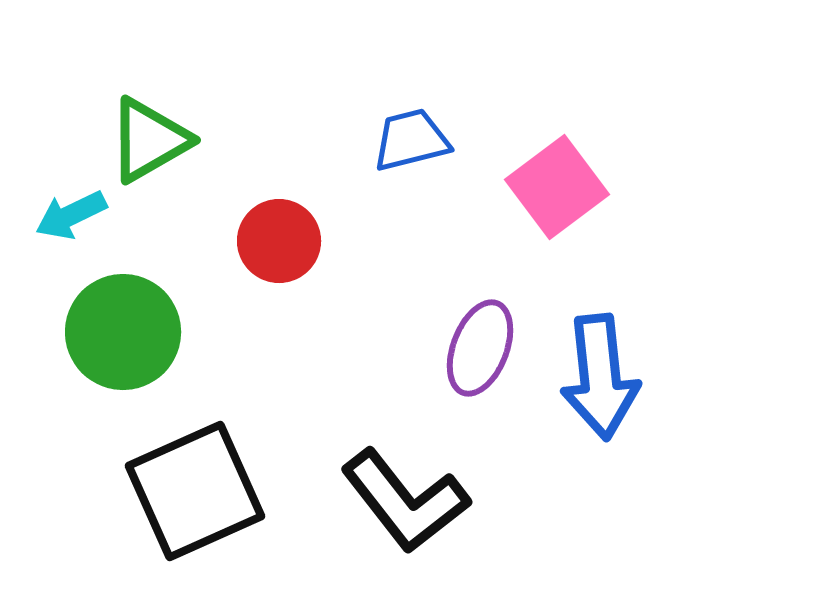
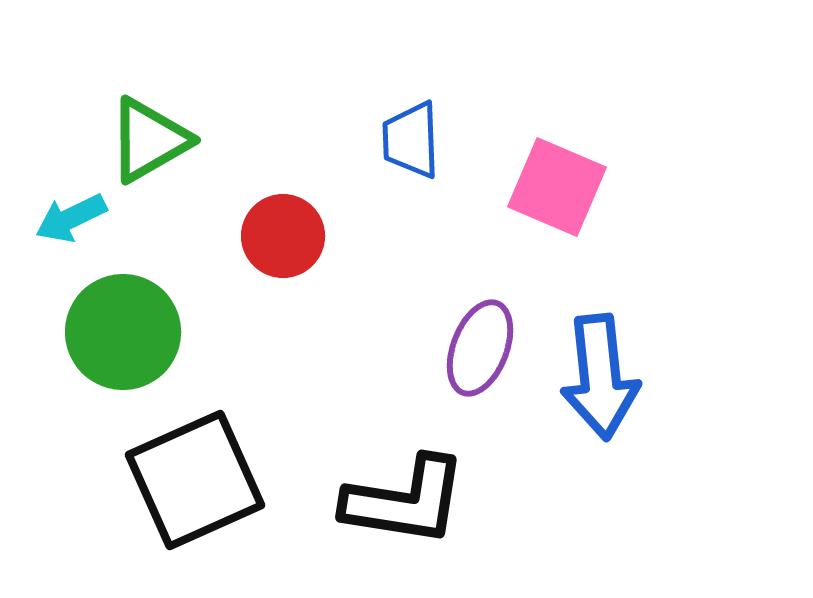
blue trapezoid: rotated 78 degrees counterclockwise
pink square: rotated 30 degrees counterclockwise
cyan arrow: moved 3 px down
red circle: moved 4 px right, 5 px up
black square: moved 11 px up
black L-shape: rotated 43 degrees counterclockwise
